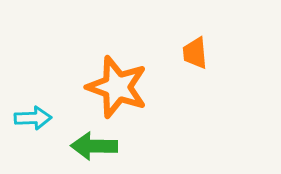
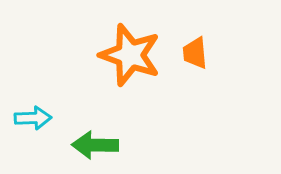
orange star: moved 13 px right, 32 px up
green arrow: moved 1 px right, 1 px up
